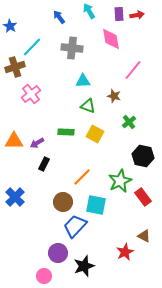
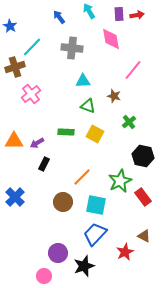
blue trapezoid: moved 20 px right, 8 px down
